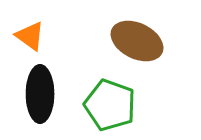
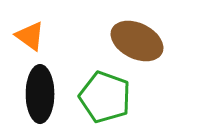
green pentagon: moved 5 px left, 8 px up
